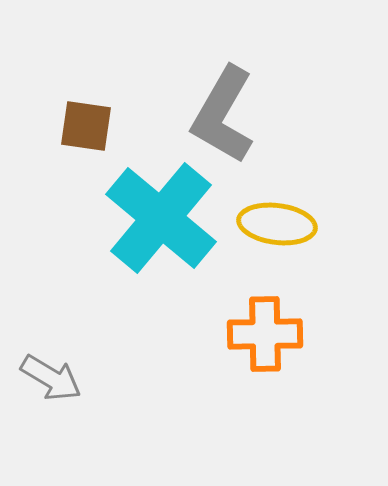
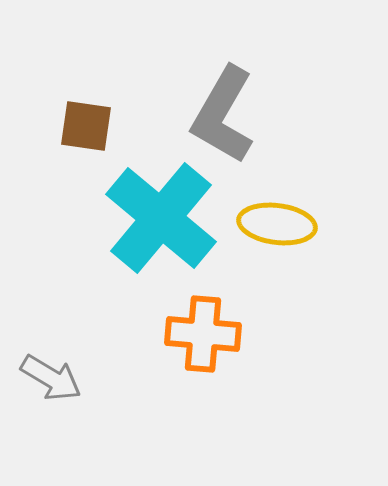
orange cross: moved 62 px left; rotated 6 degrees clockwise
